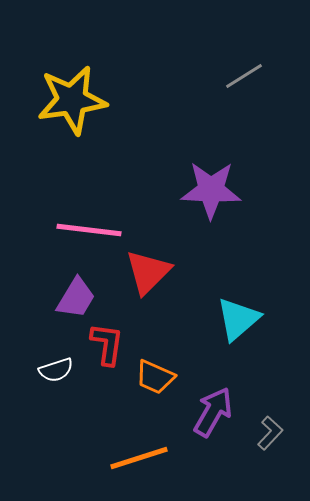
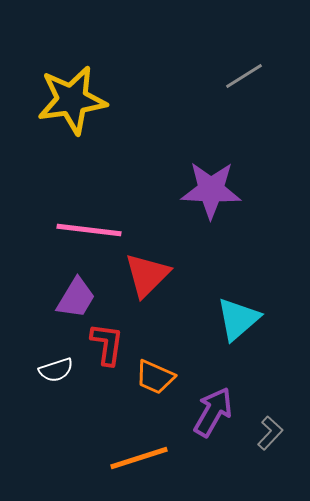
red triangle: moved 1 px left, 3 px down
